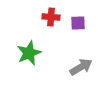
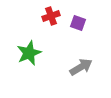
red cross: moved 1 px up; rotated 24 degrees counterclockwise
purple square: rotated 21 degrees clockwise
